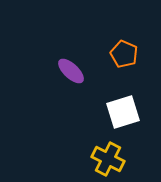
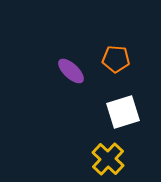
orange pentagon: moved 8 px left, 5 px down; rotated 20 degrees counterclockwise
yellow cross: rotated 16 degrees clockwise
